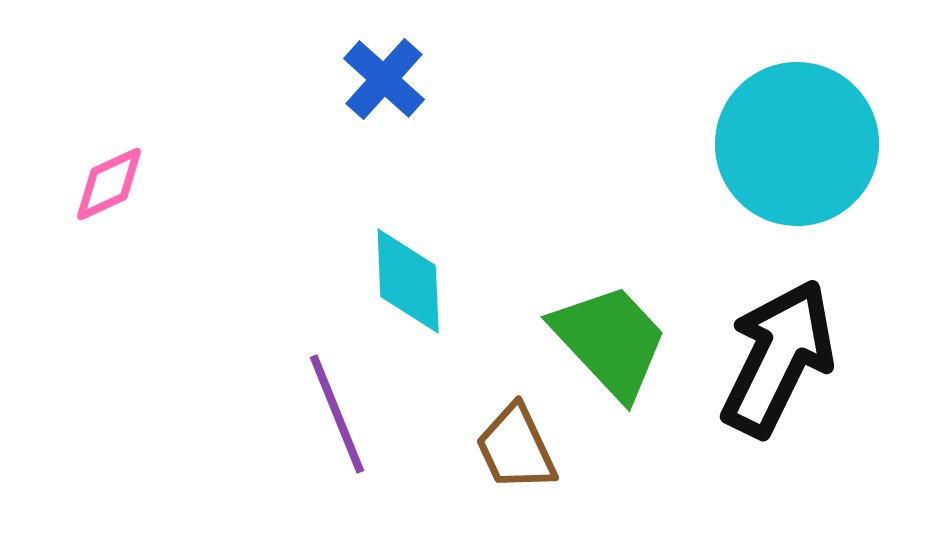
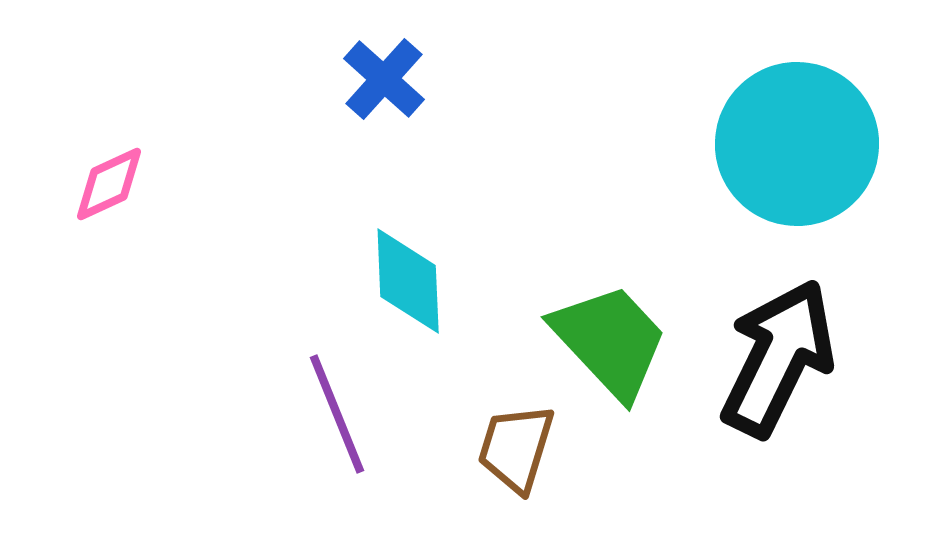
brown trapezoid: rotated 42 degrees clockwise
